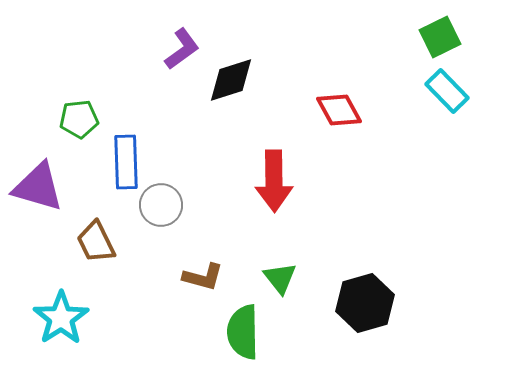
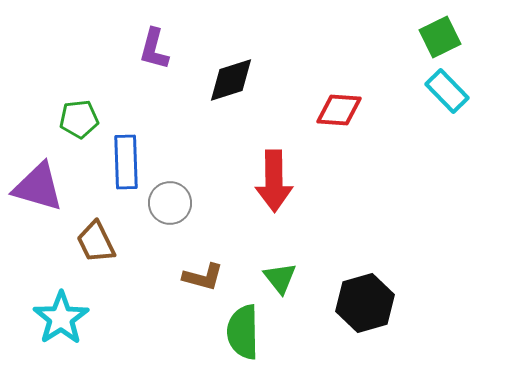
purple L-shape: moved 28 px left; rotated 141 degrees clockwise
red diamond: rotated 57 degrees counterclockwise
gray circle: moved 9 px right, 2 px up
